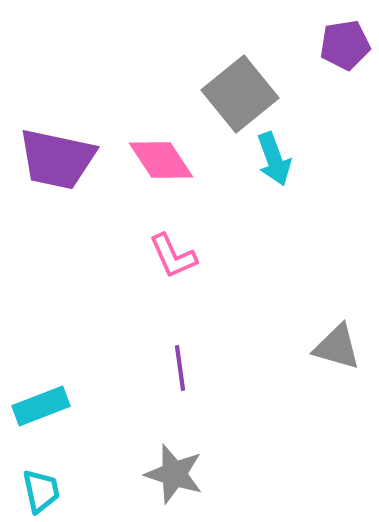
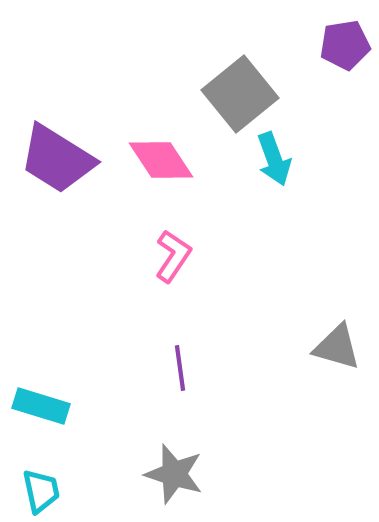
purple trapezoid: rotated 20 degrees clockwise
pink L-shape: rotated 122 degrees counterclockwise
cyan rectangle: rotated 38 degrees clockwise
